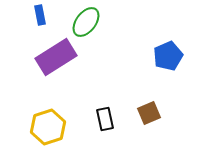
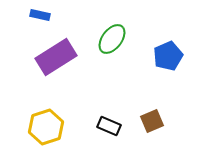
blue rectangle: rotated 66 degrees counterclockwise
green ellipse: moved 26 px right, 17 px down
brown square: moved 3 px right, 8 px down
black rectangle: moved 4 px right, 7 px down; rotated 55 degrees counterclockwise
yellow hexagon: moved 2 px left
